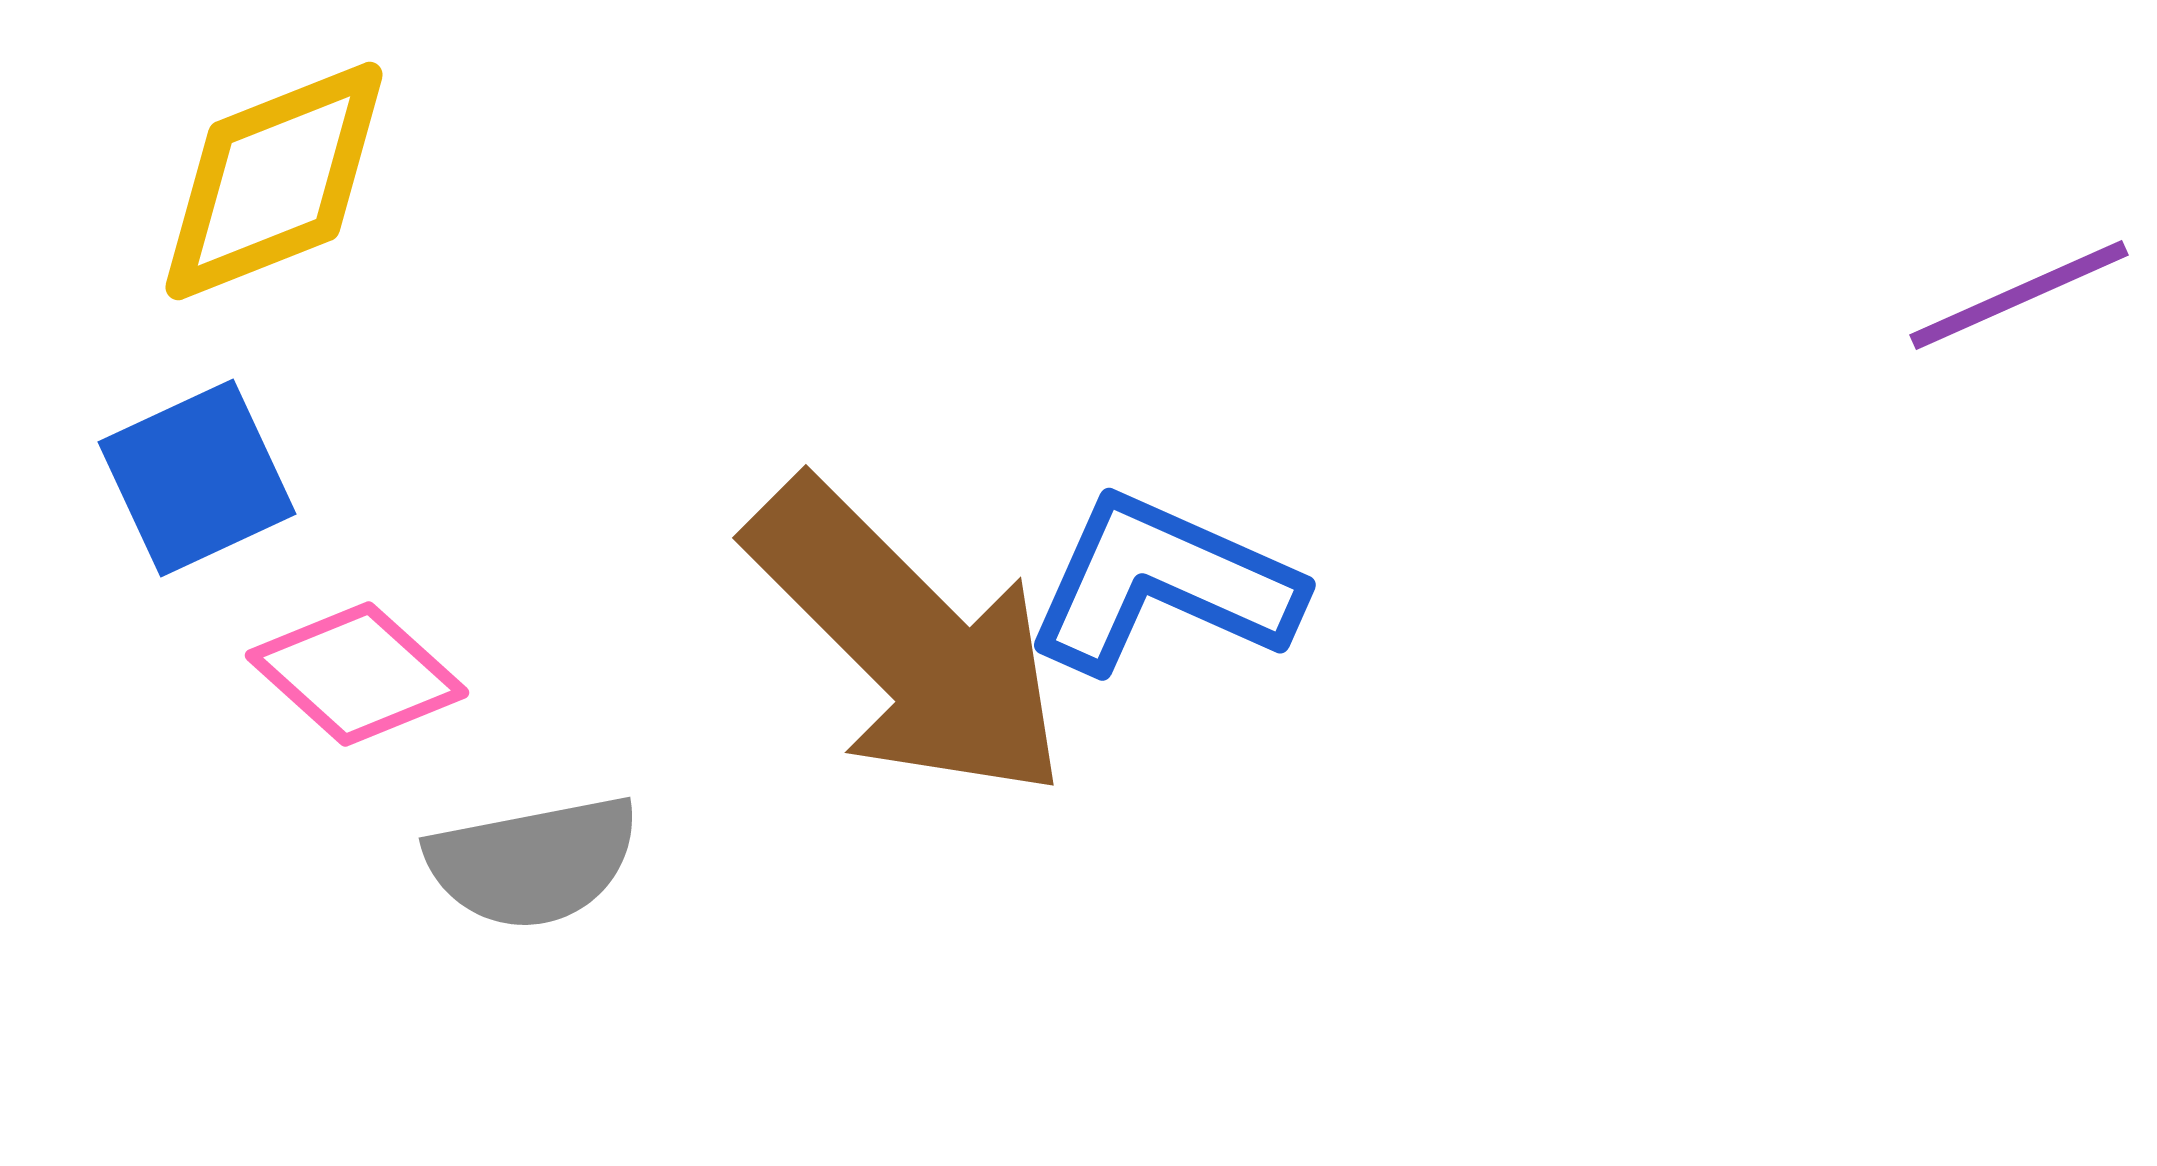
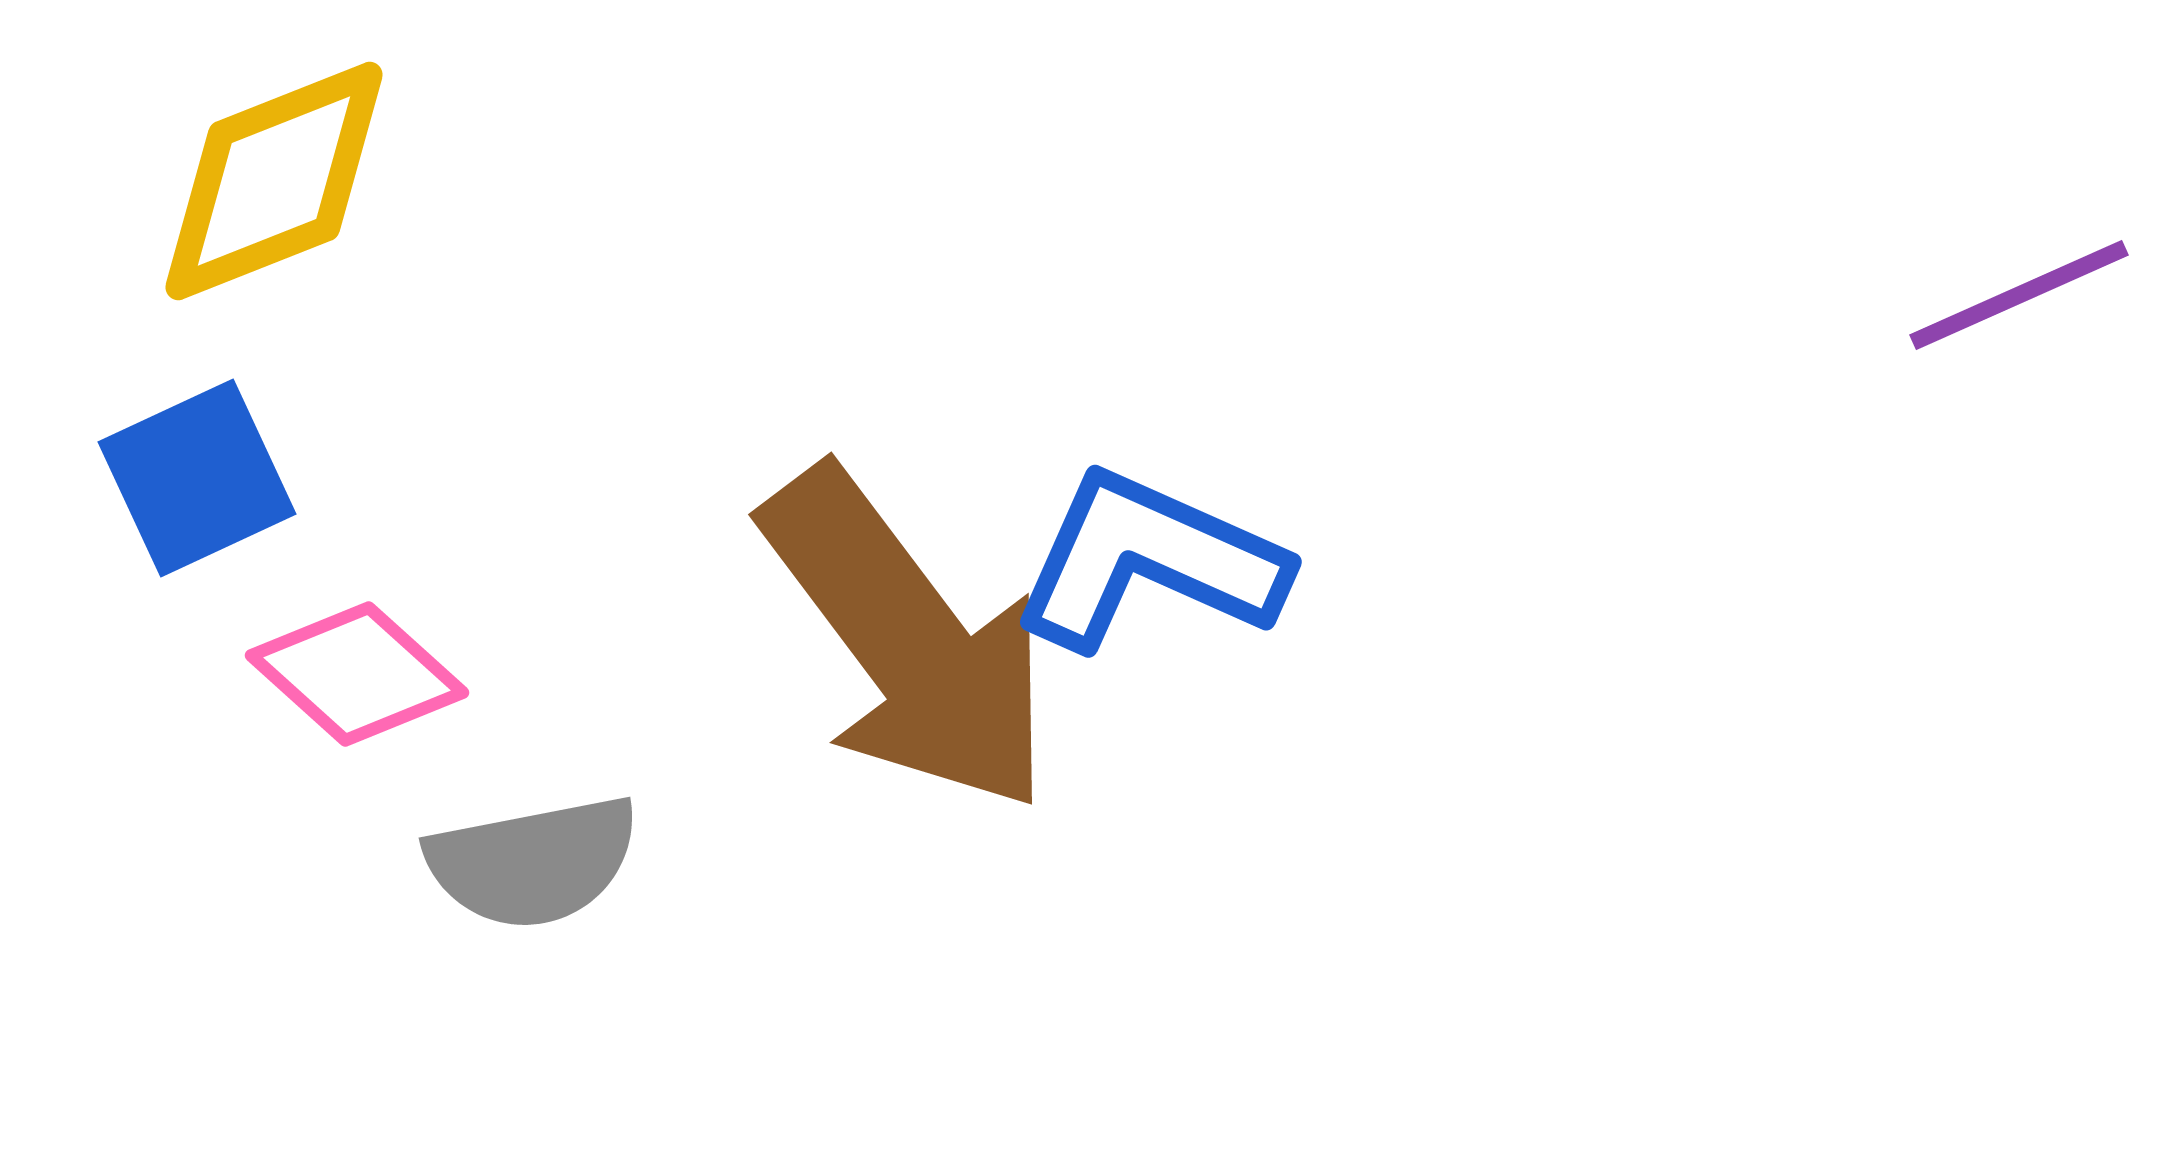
blue L-shape: moved 14 px left, 23 px up
brown arrow: rotated 8 degrees clockwise
